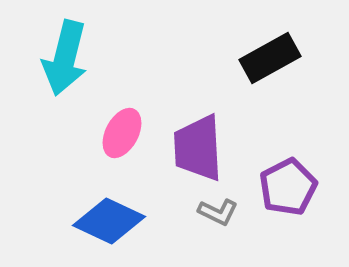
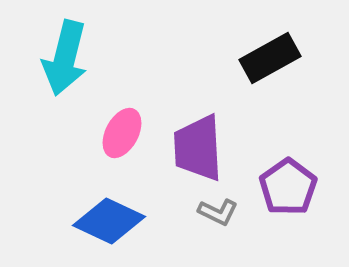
purple pentagon: rotated 8 degrees counterclockwise
